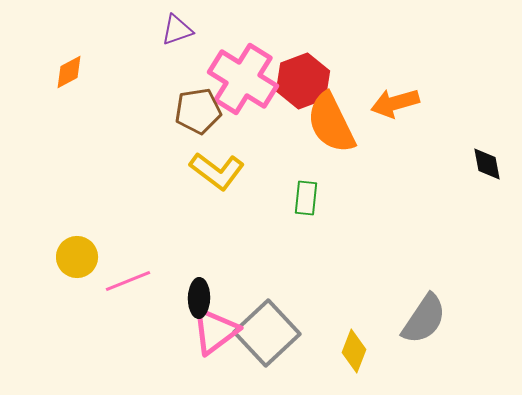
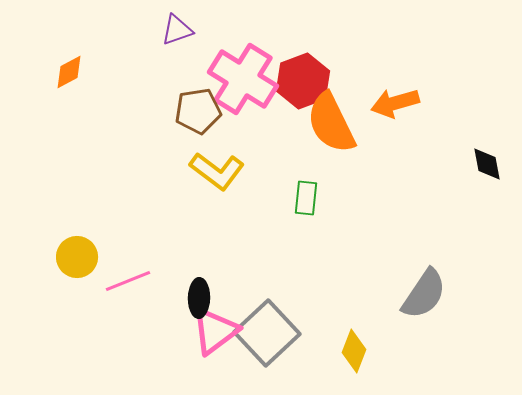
gray semicircle: moved 25 px up
